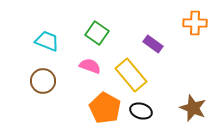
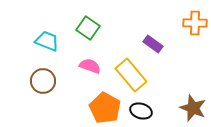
green square: moved 9 px left, 5 px up
